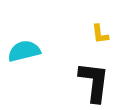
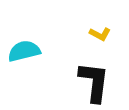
yellow L-shape: rotated 55 degrees counterclockwise
